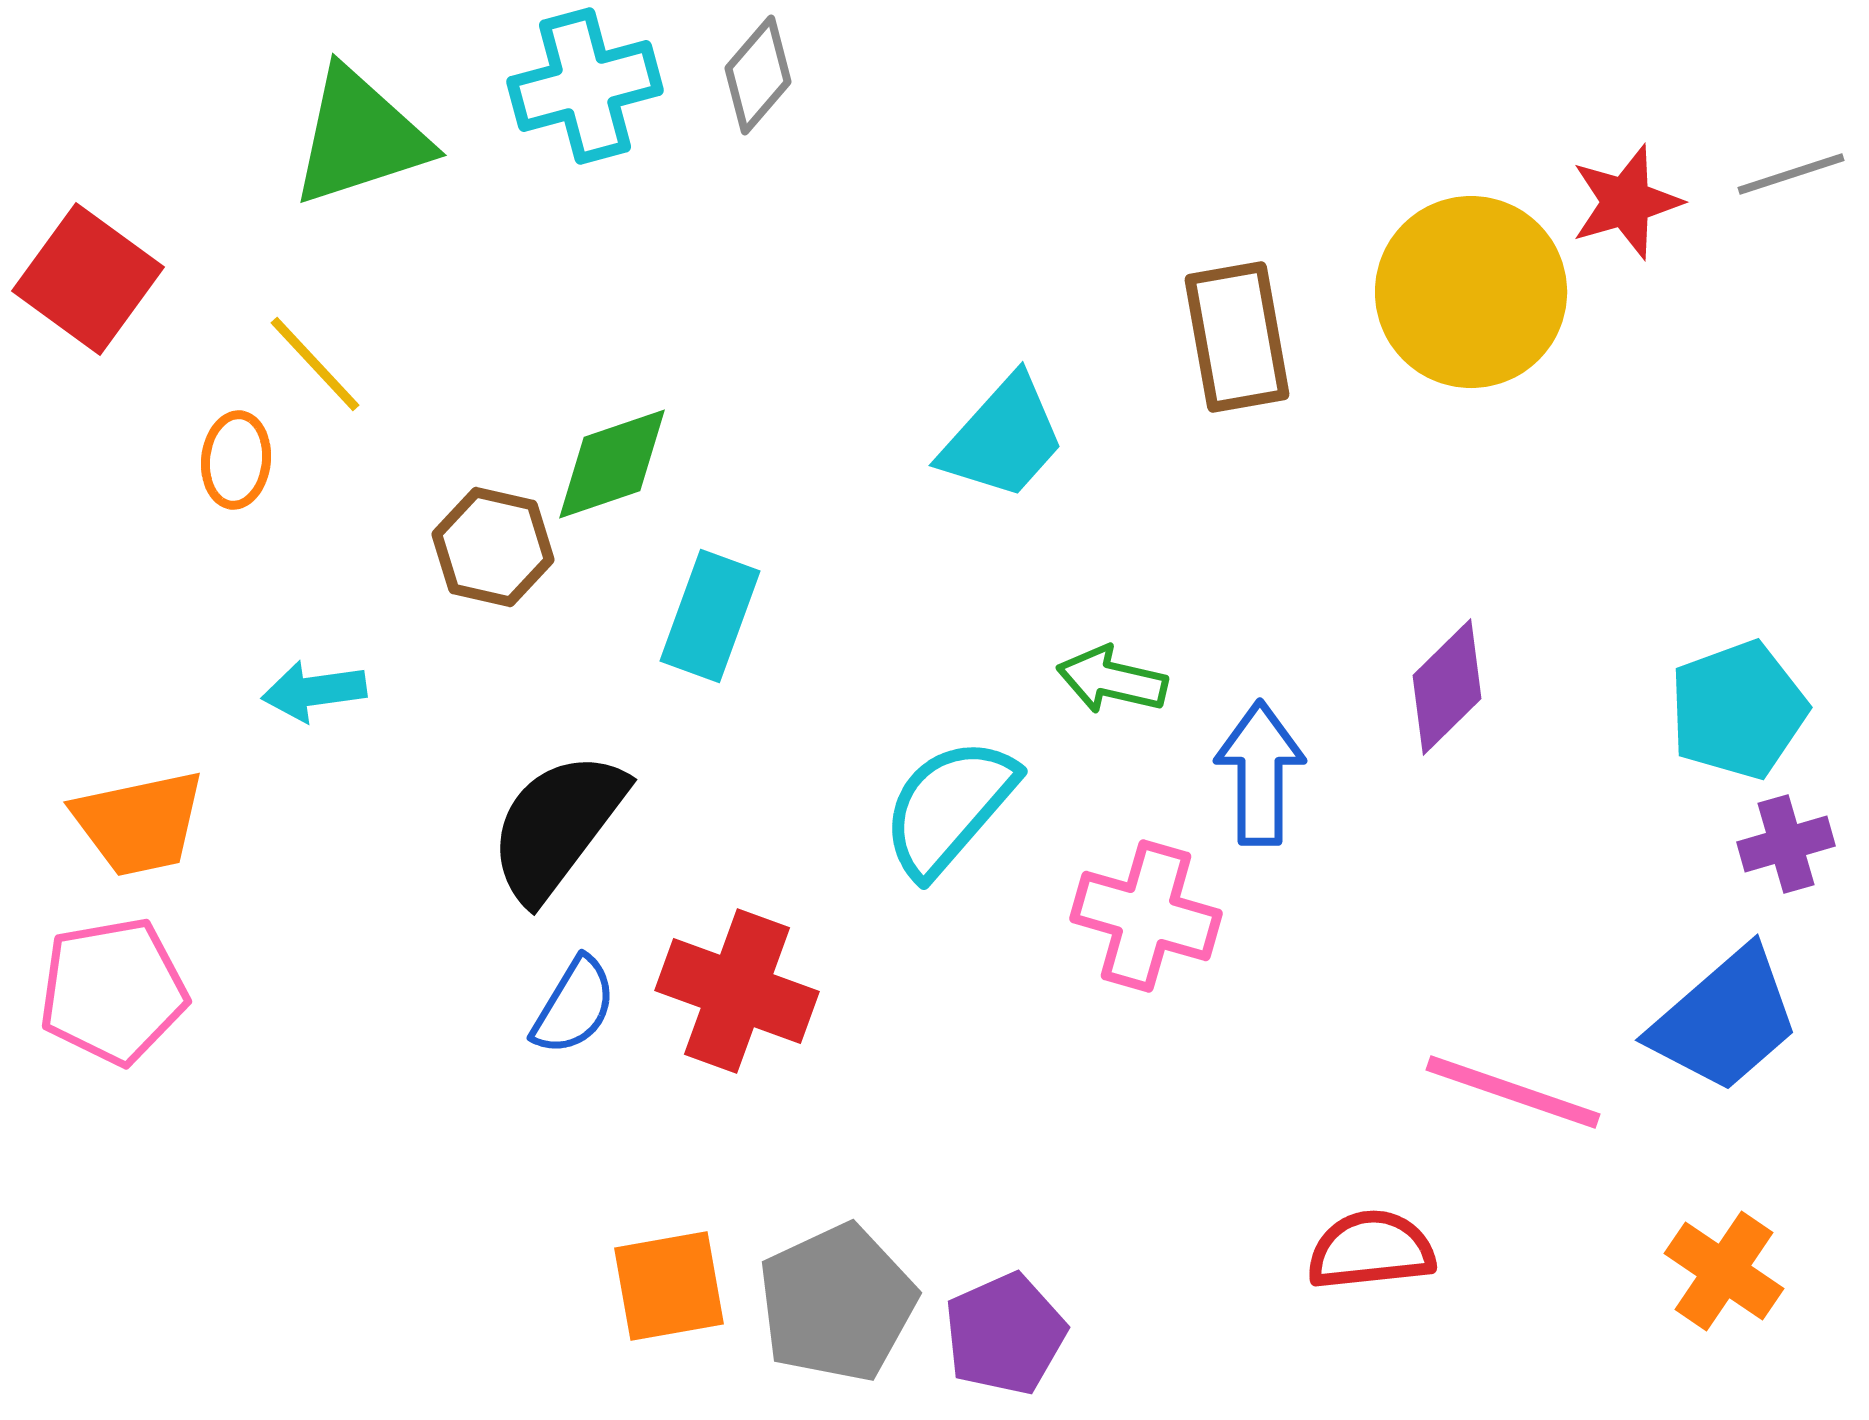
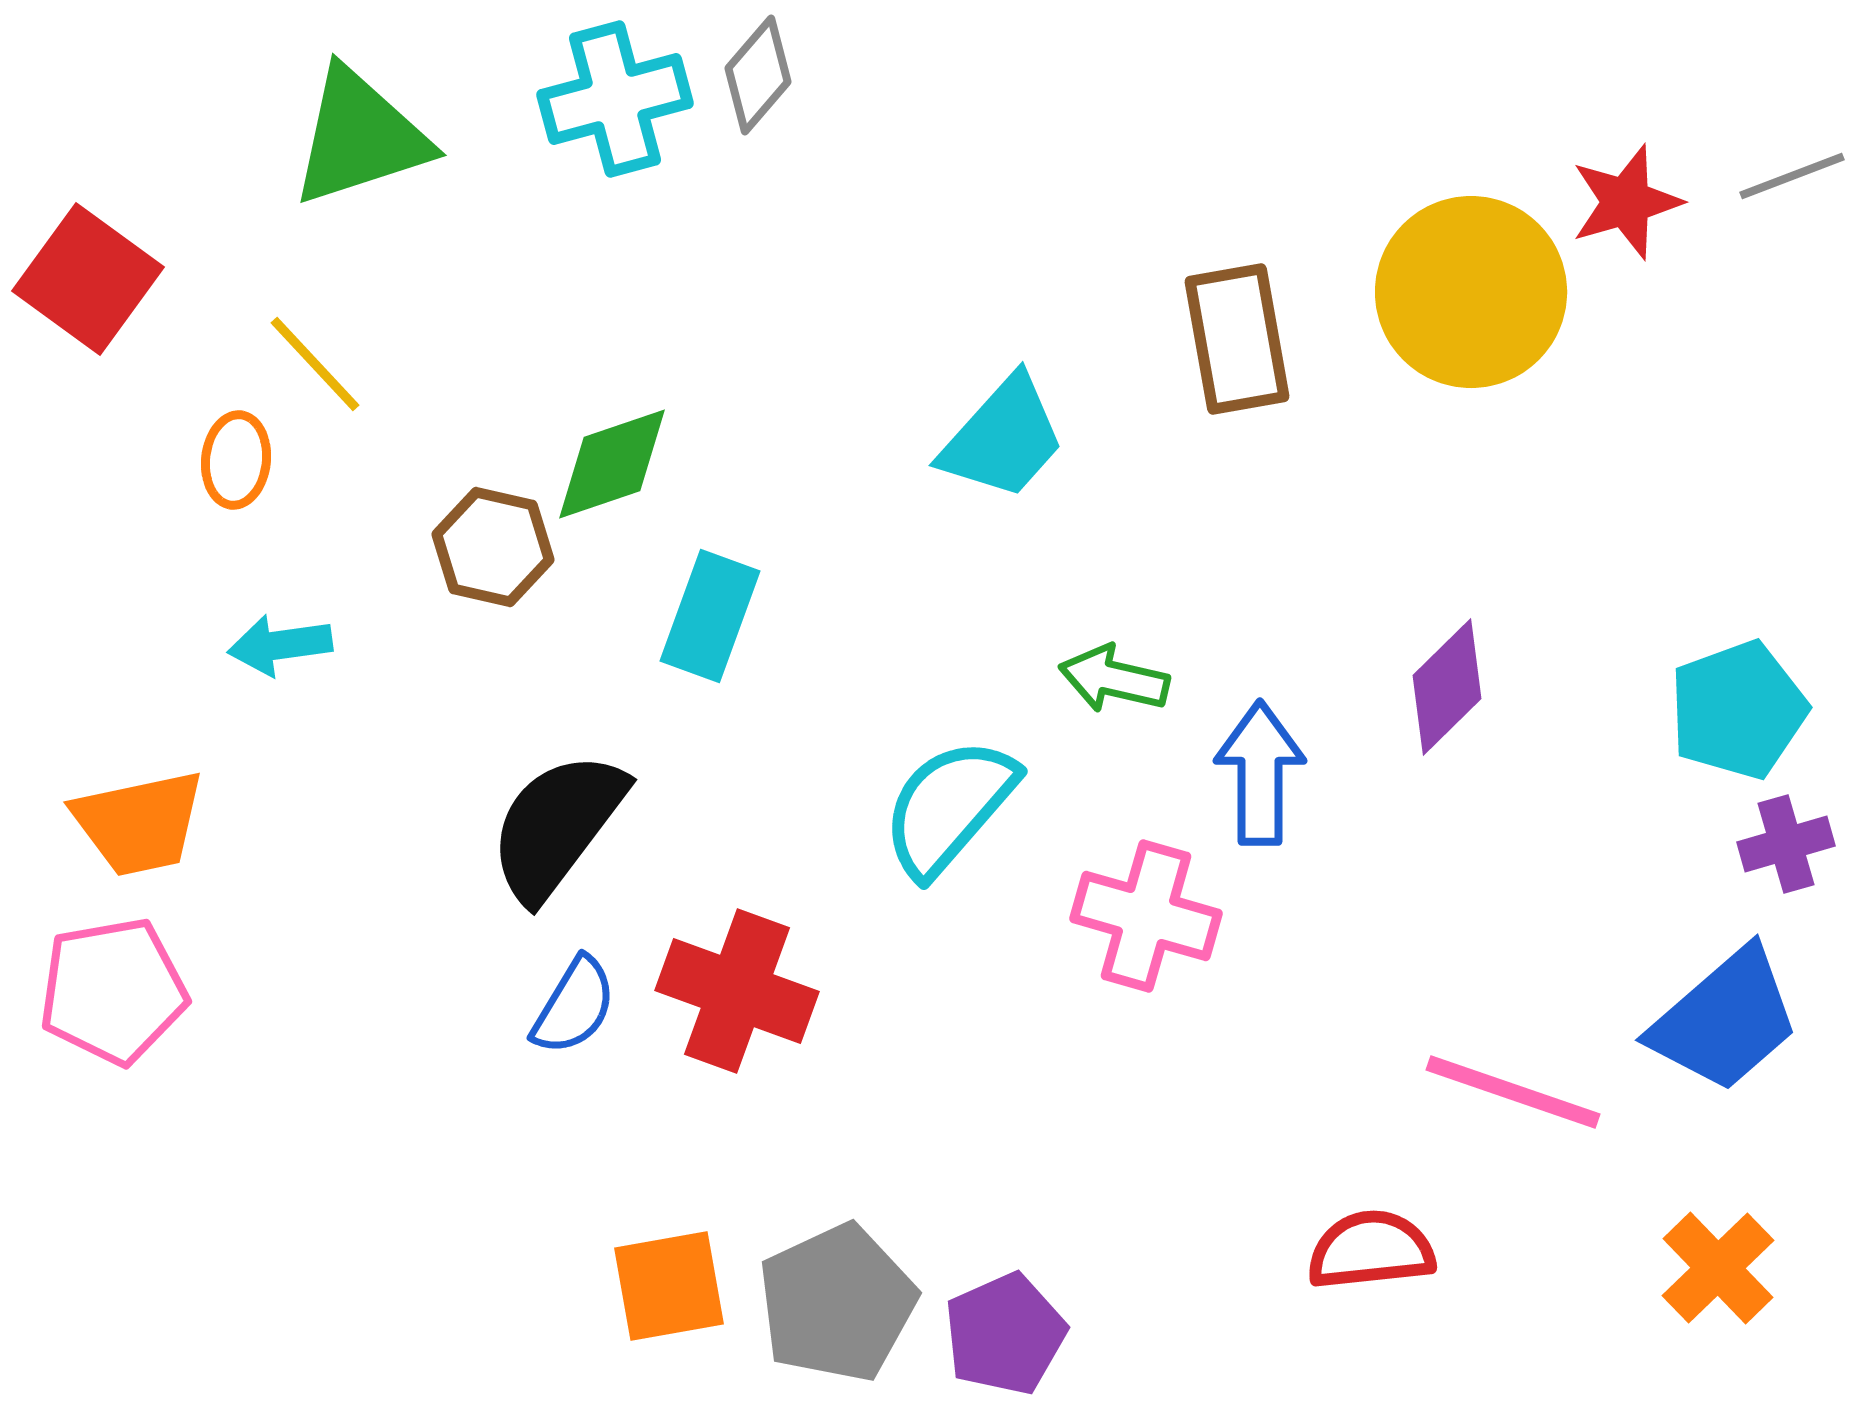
cyan cross: moved 30 px right, 13 px down
gray line: moved 1 px right, 2 px down; rotated 3 degrees counterclockwise
brown rectangle: moved 2 px down
green arrow: moved 2 px right, 1 px up
cyan arrow: moved 34 px left, 46 px up
orange cross: moved 6 px left, 3 px up; rotated 12 degrees clockwise
